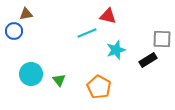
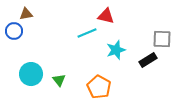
red triangle: moved 2 px left
